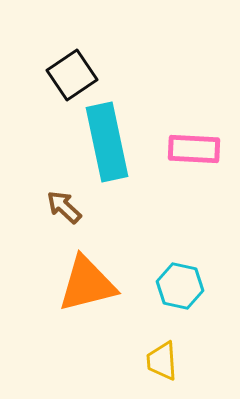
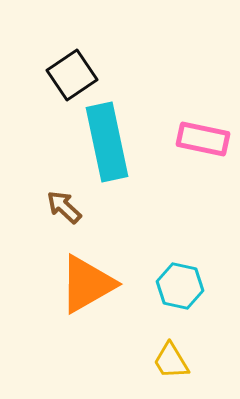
pink rectangle: moved 9 px right, 10 px up; rotated 9 degrees clockwise
orange triangle: rotated 16 degrees counterclockwise
yellow trapezoid: moved 9 px right; rotated 27 degrees counterclockwise
